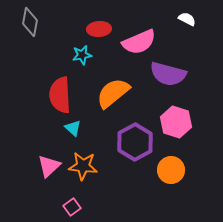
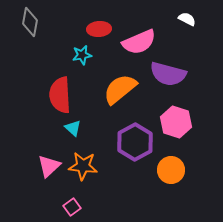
orange semicircle: moved 7 px right, 4 px up
